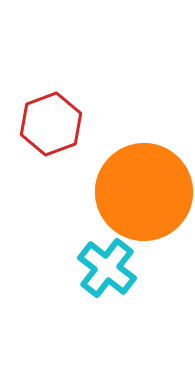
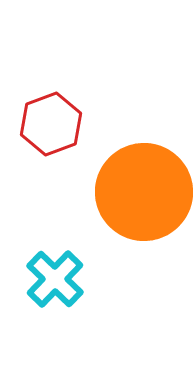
cyan cross: moved 52 px left, 11 px down; rotated 6 degrees clockwise
